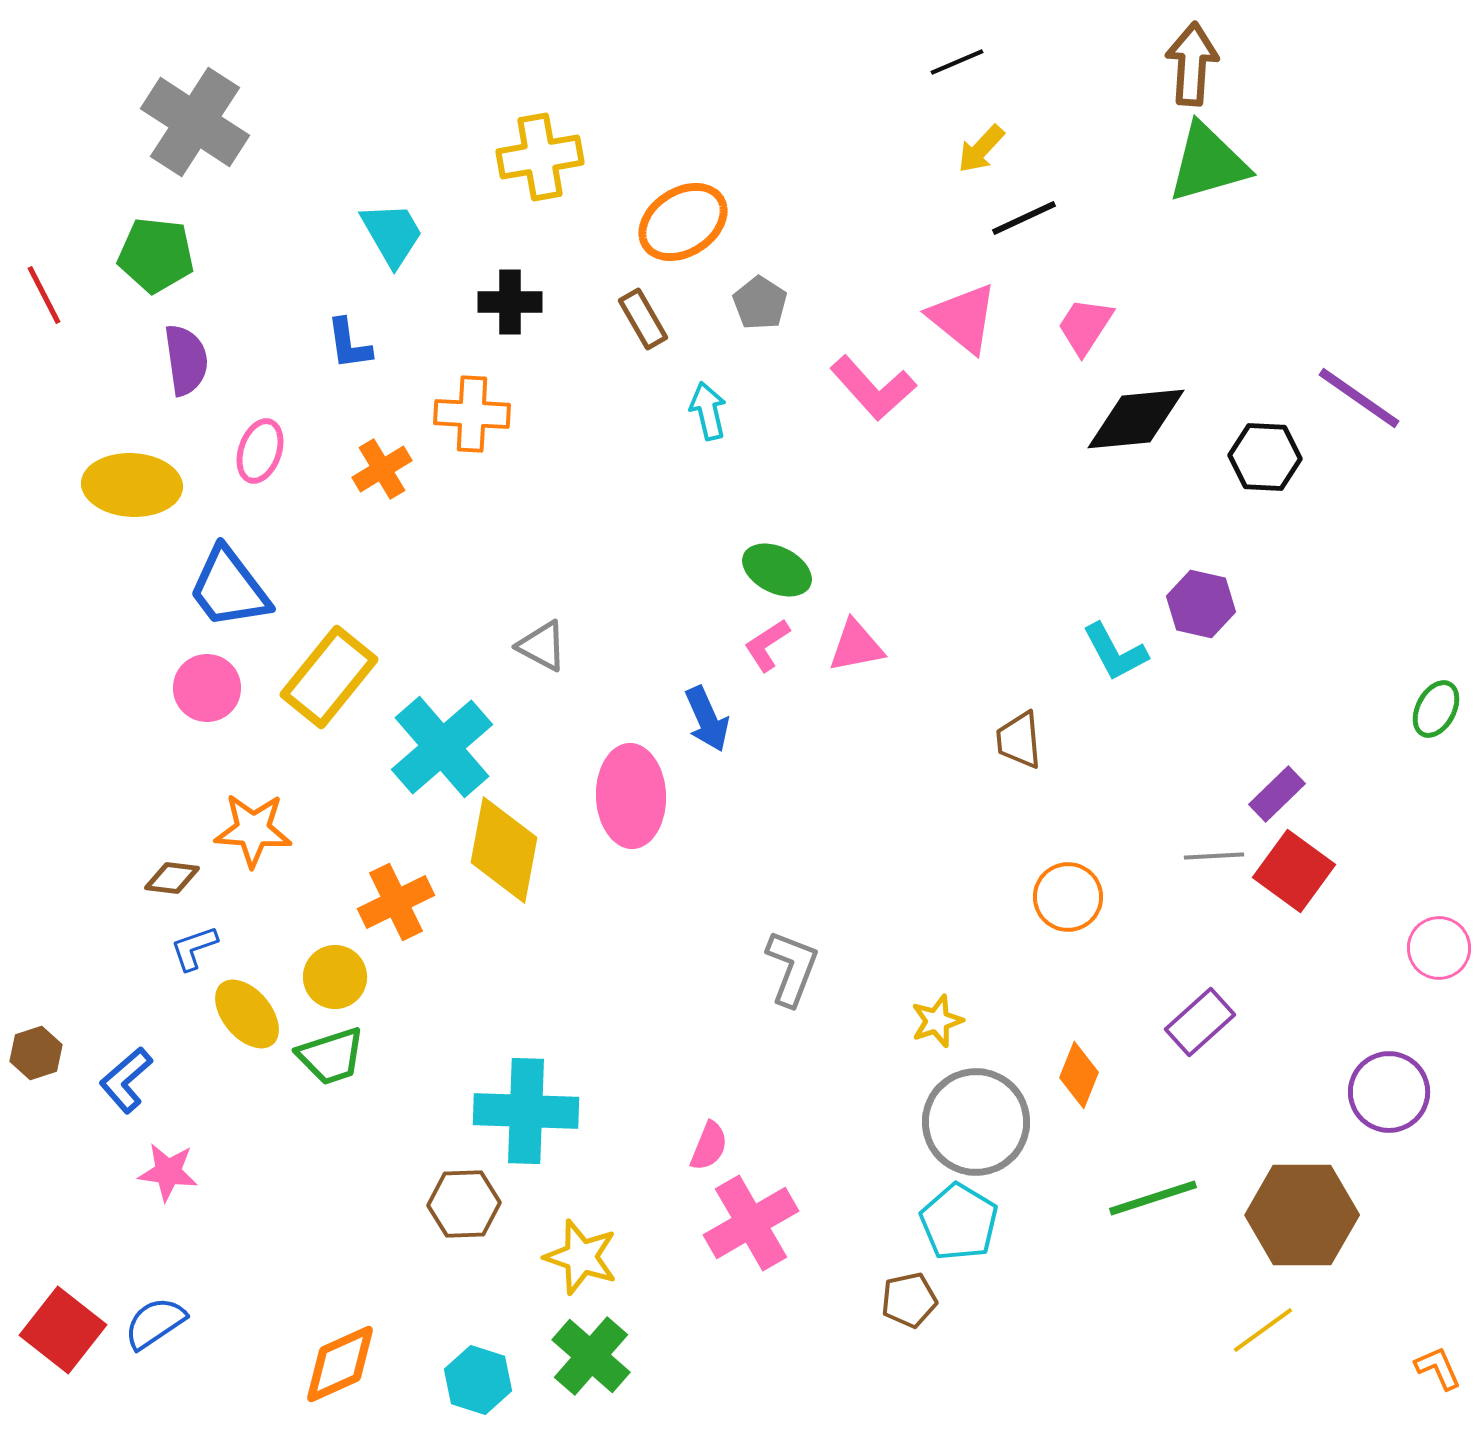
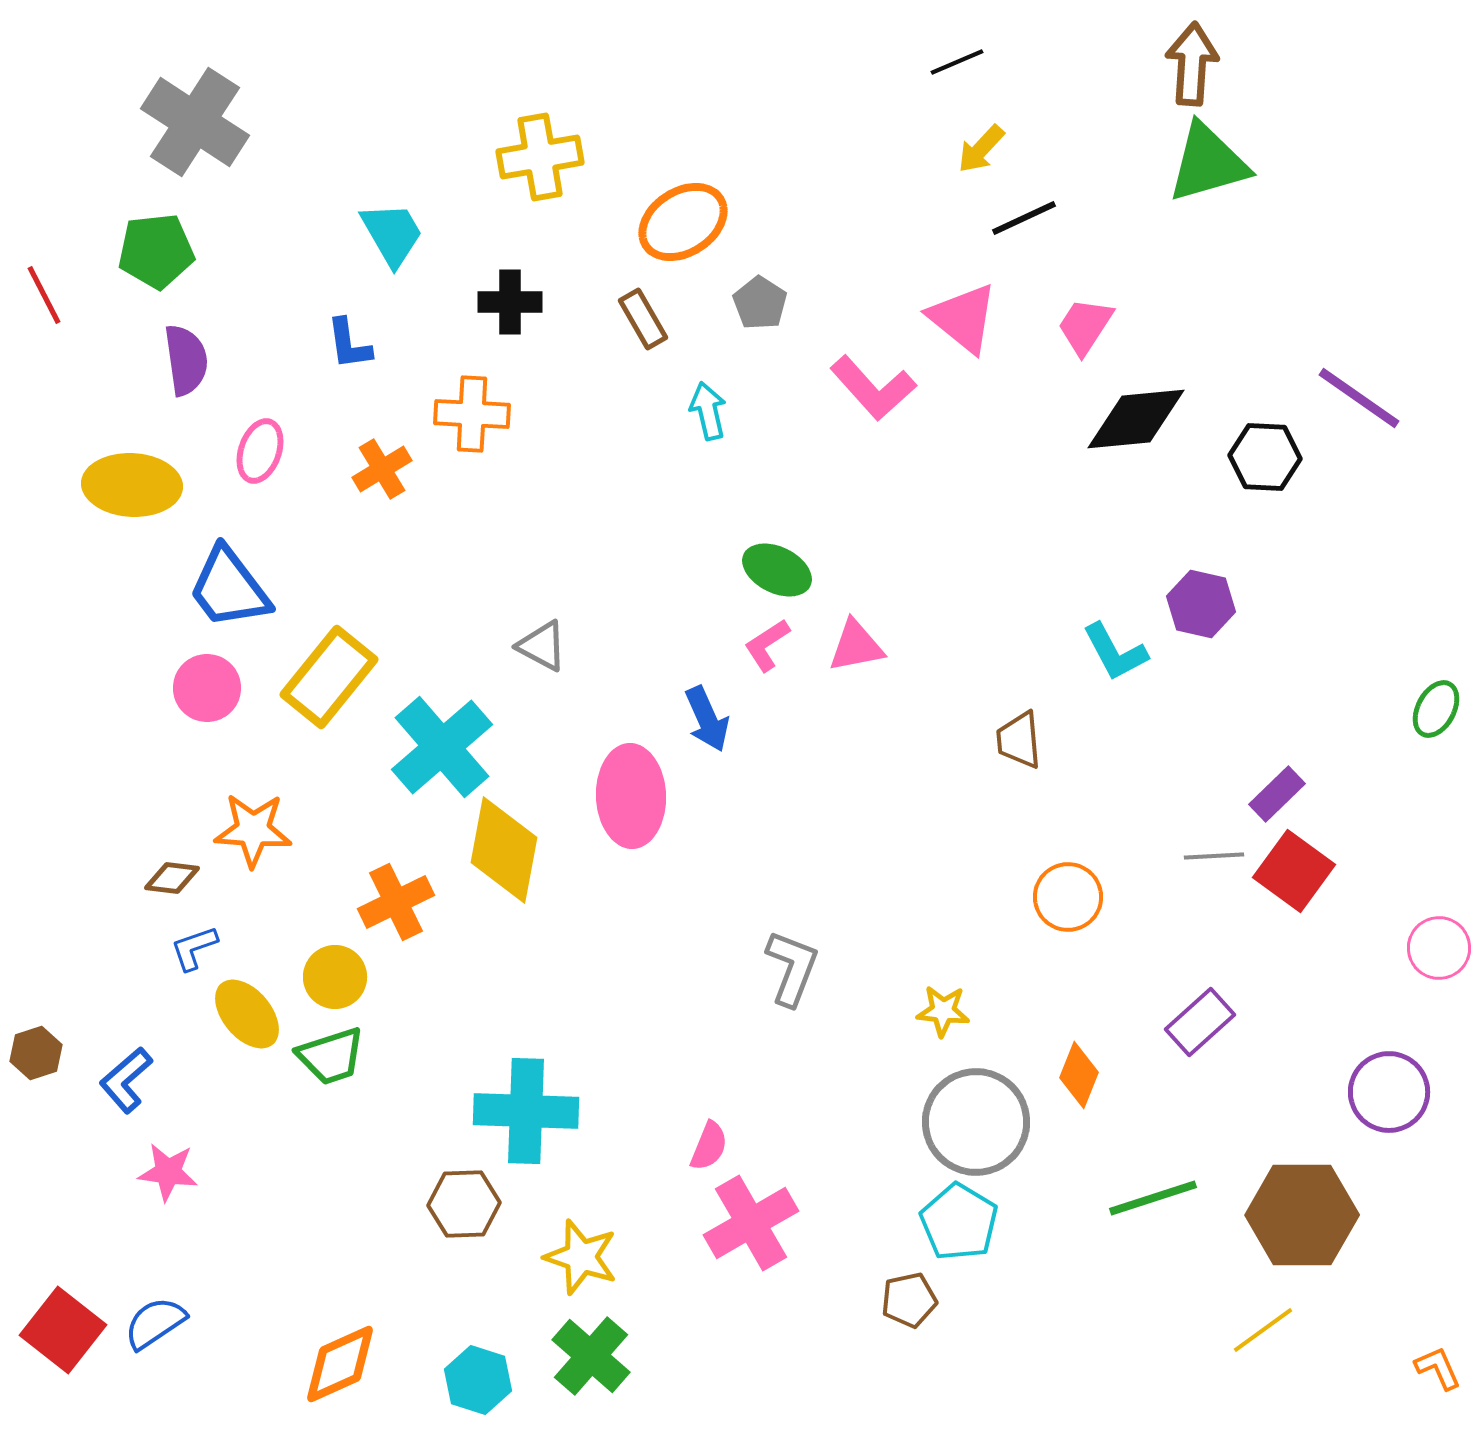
green pentagon at (156, 255): moved 4 px up; rotated 12 degrees counterclockwise
yellow star at (937, 1021): moved 6 px right, 10 px up; rotated 24 degrees clockwise
